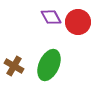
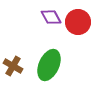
brown cross: moved 1 px left
